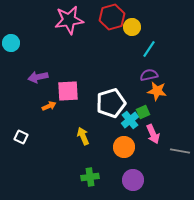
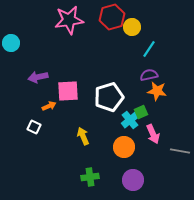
white pentagon: moved 2 px left, 6 px up
green square: moved 2 px left
white square: moved 13 px right, 10 px up
